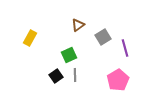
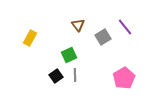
brown triangle: rotated 32 degrees counterclockwise
purple line: moved 21 px up; rotated 24 degrees counterclockwise
pink pentagon: moved 6 px right, 2 px up
